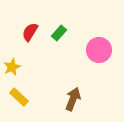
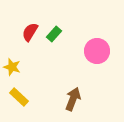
green rectangle: moved 5 px left, 1 px down
pink circle: moved 2 px left, 1 px down
yellow star: rotated 30 degrees counterclockwise
